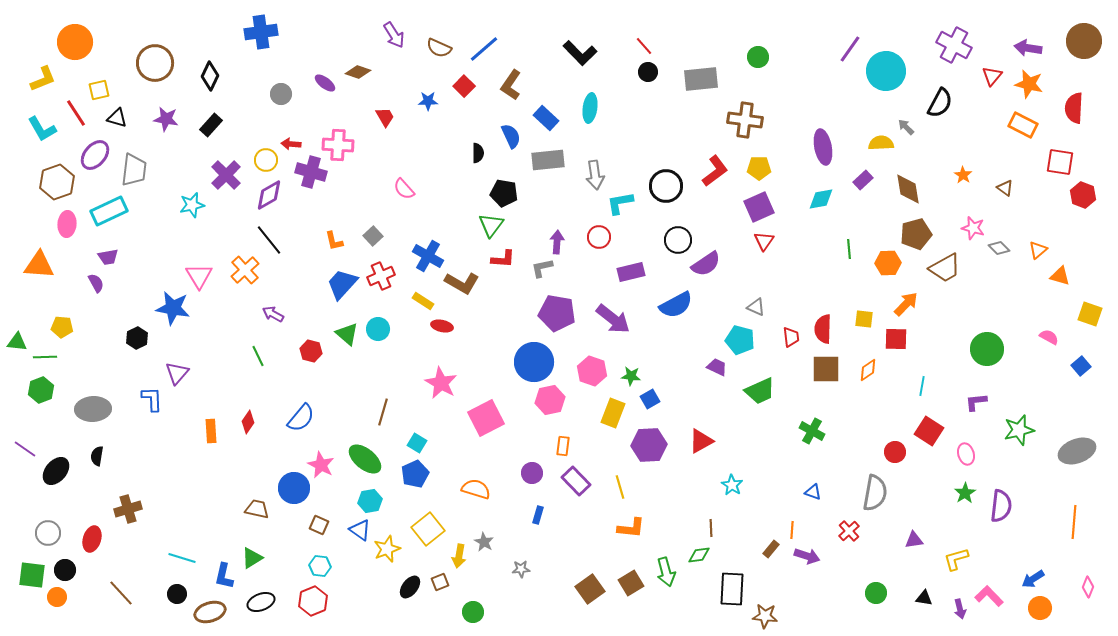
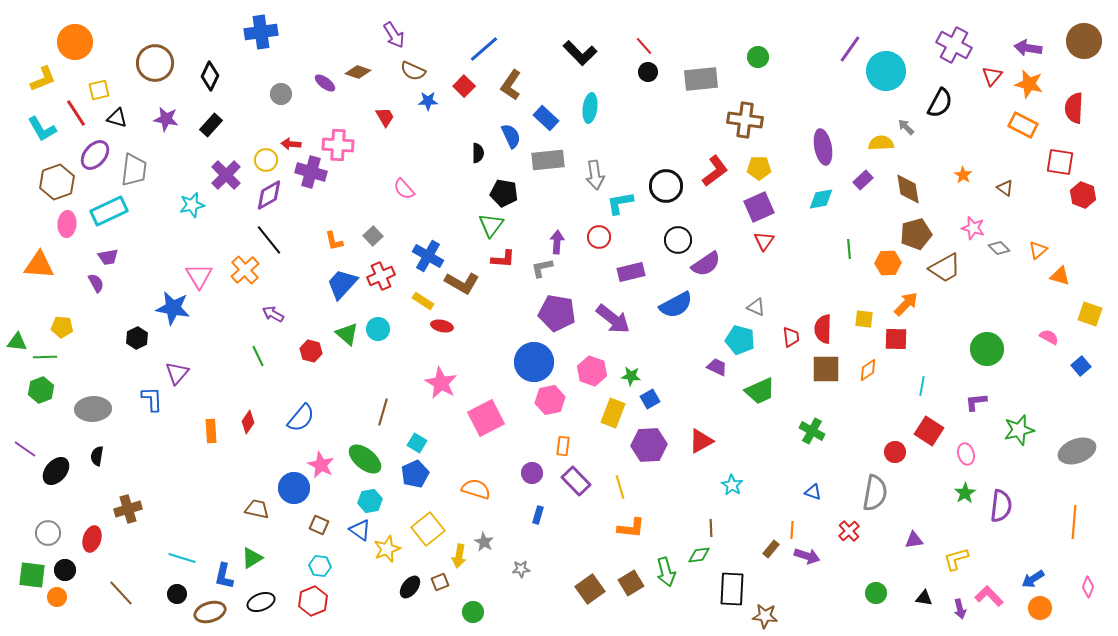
brown semicircle at (439, 48): moved 26 px left, 23 px down
